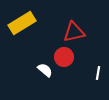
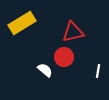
red triangle: moved 1 px left
white line: moved 2 px up
